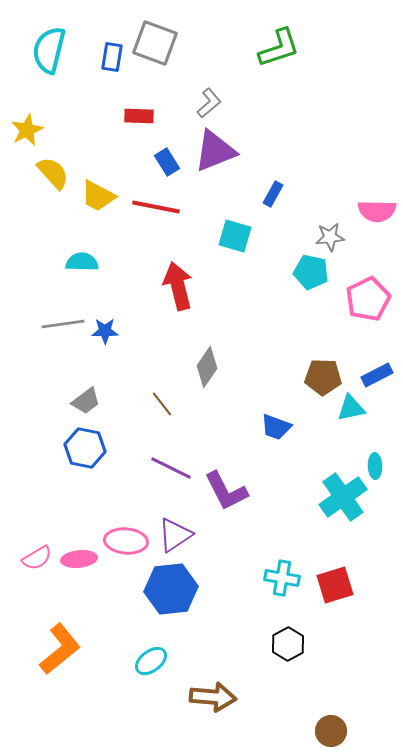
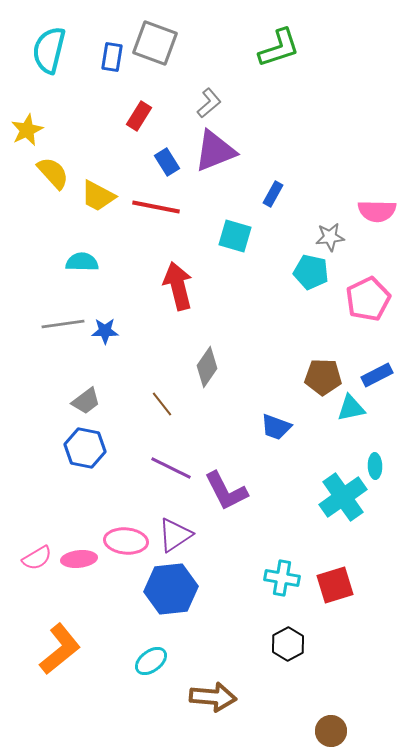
red rectangle at (139, 116): rotated 60 degrees counterclockwise
